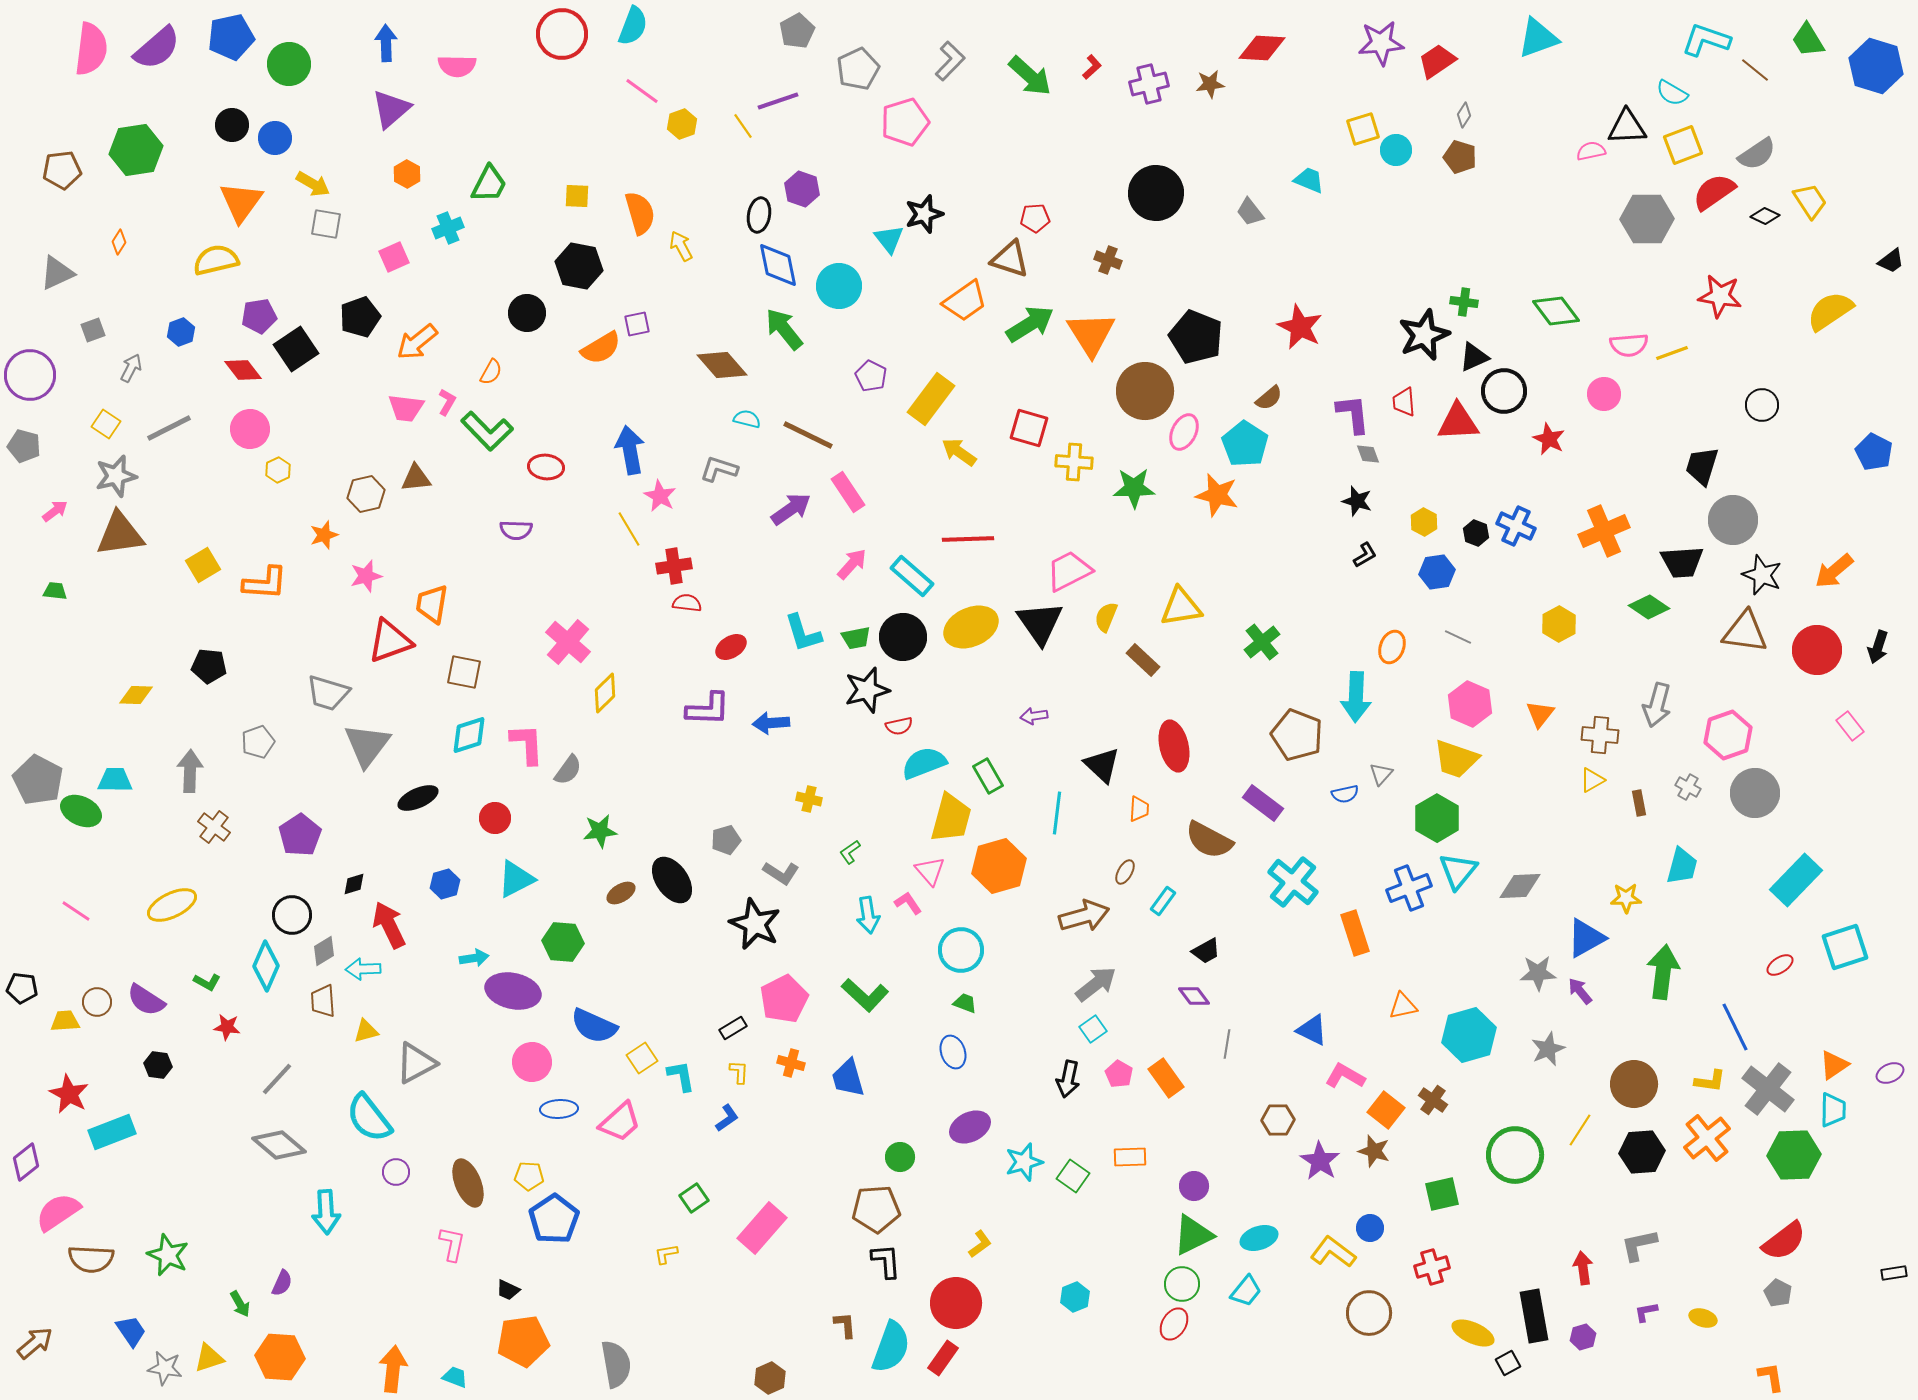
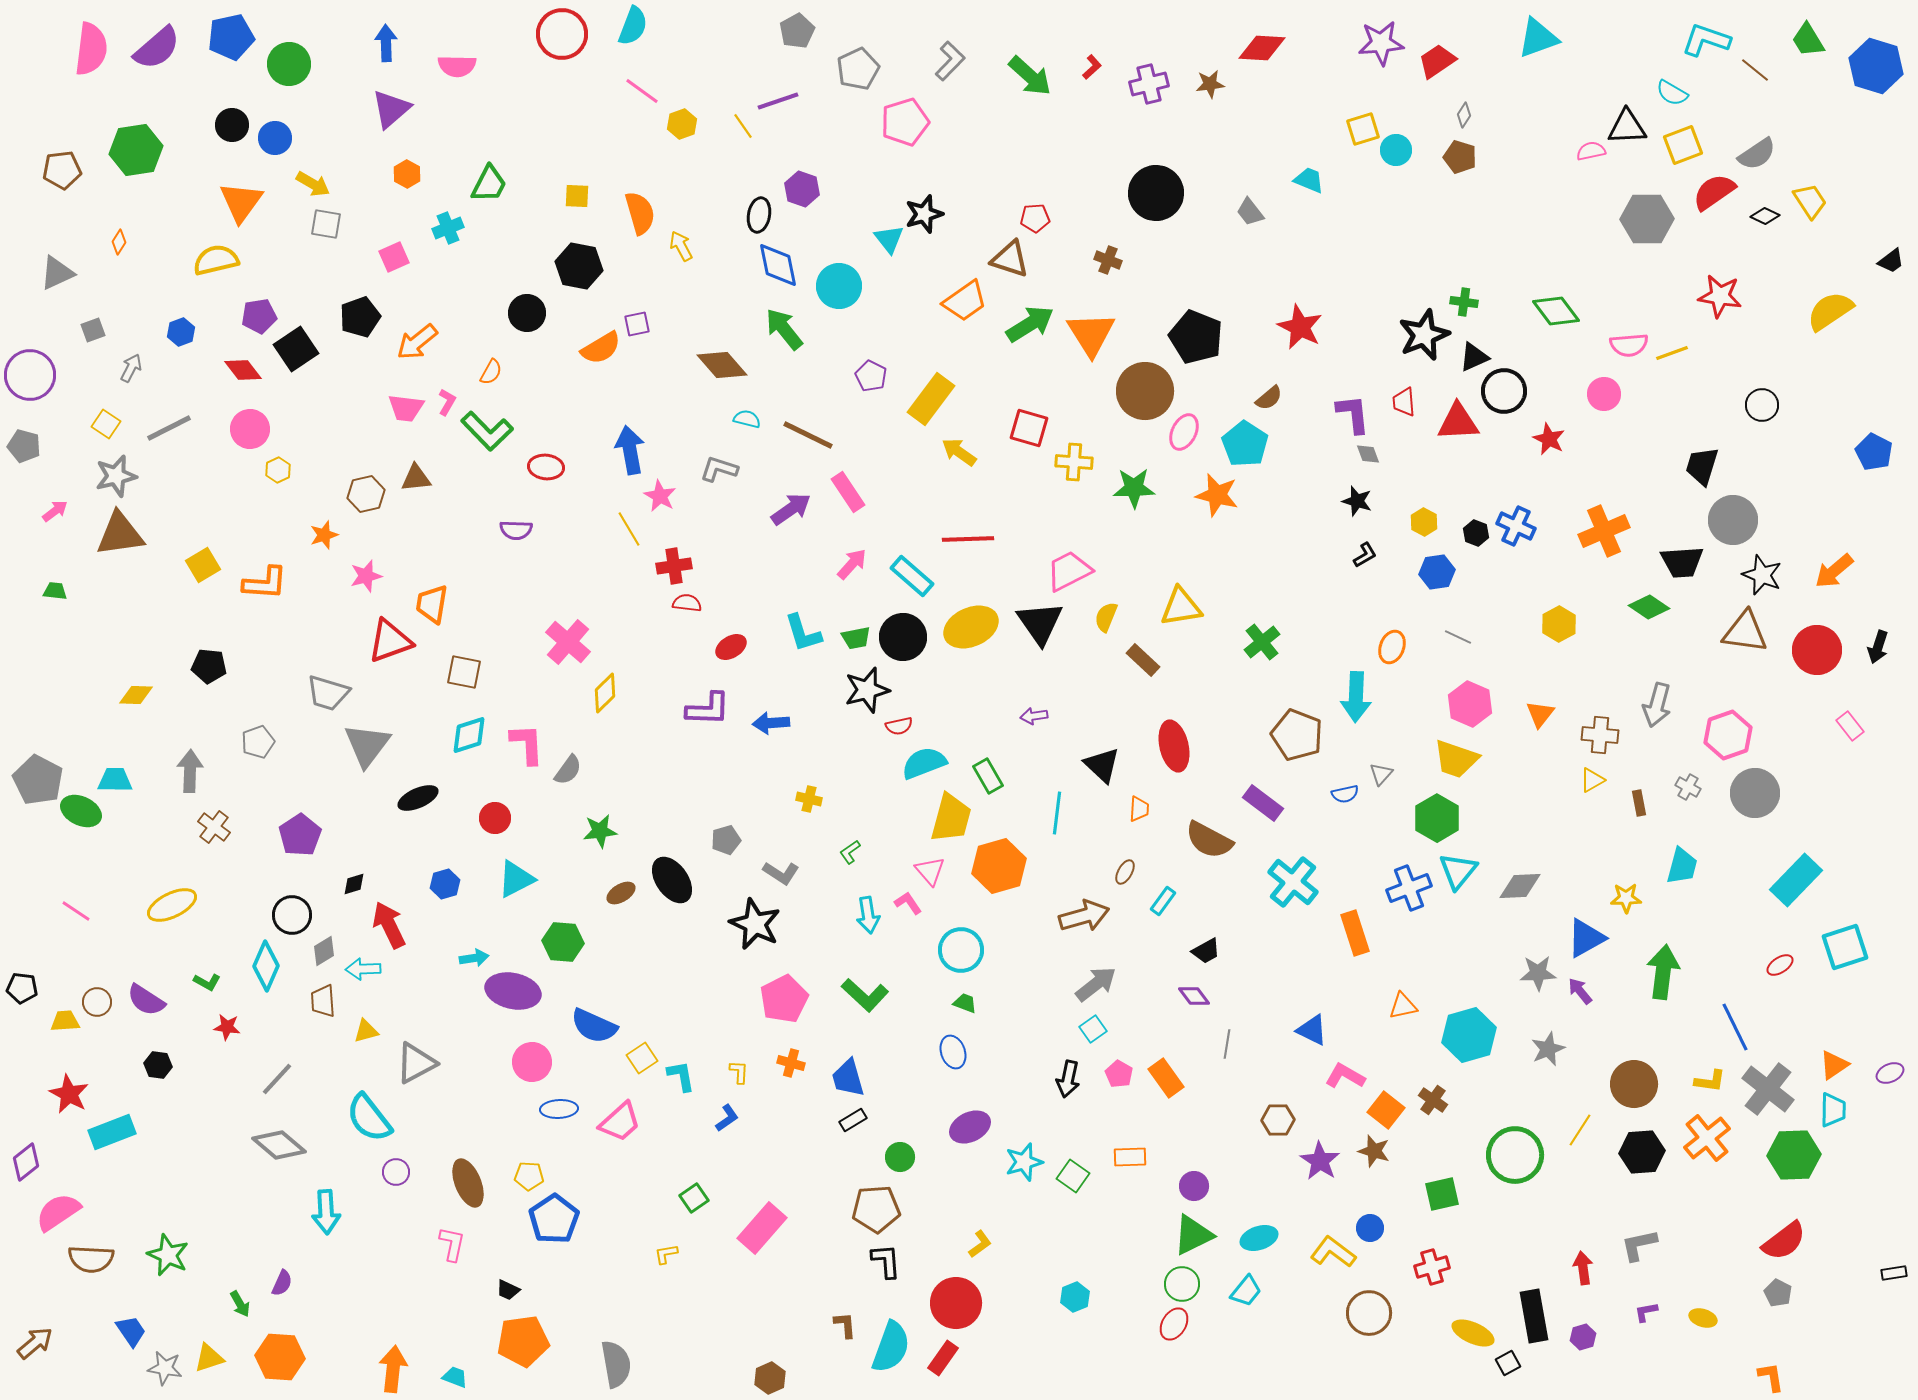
black rectangle at (733, 1028): moved 120 px right, 92 px down
